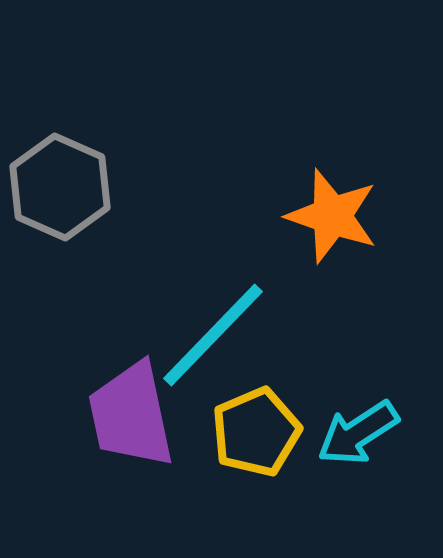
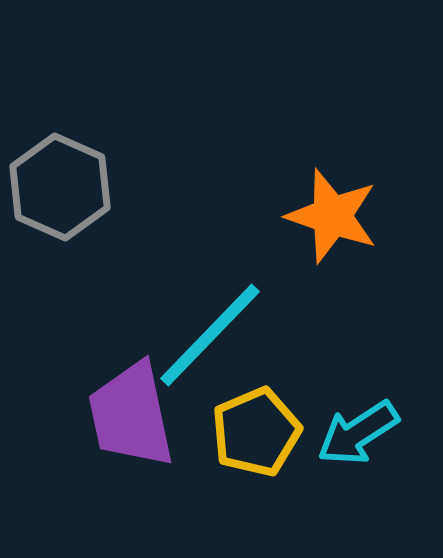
cyan line: moved 3 px left
